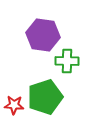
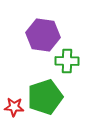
red star: moved 2 px down
